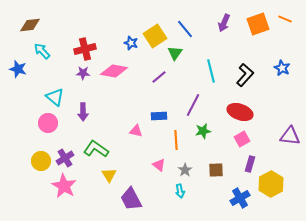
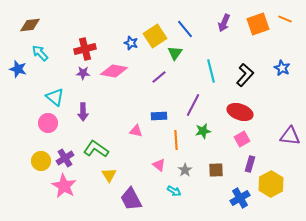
cyan arrow at (42, 51): moved 2 px left, 2 px down
cyan arrow at (180, 191): moved 6 px left; rotated 48 degrees counterclockwise
